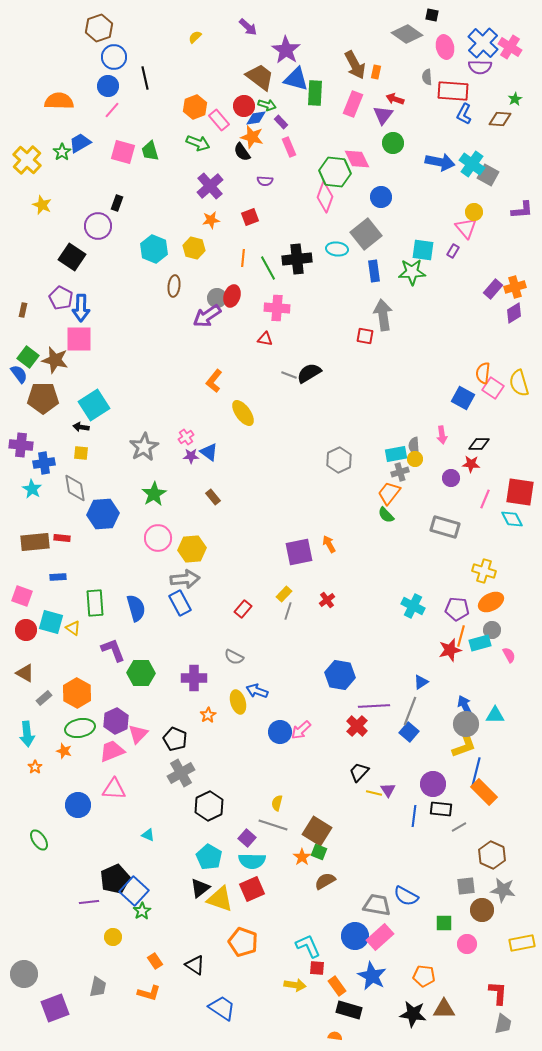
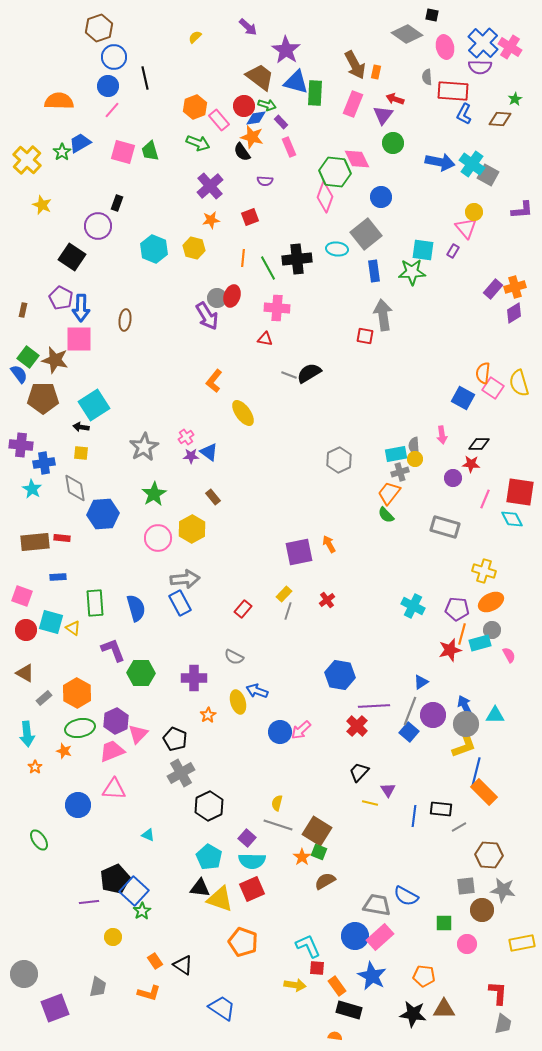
blue triangle at (296, 79): moved 3 px down
brown ellipse at (174, 286): moved 49 px left, 34 px down
purple arrow at (207, 316): rotated 88 degrees counterclockwise
purple circle at (451, 478): moved 2 px right
yellow hexagon at (192, 549): moved 20 px up; rotated 24 degrees counterclockwise
orange line at (461, 636): moved 1 px right, 2 px up
purple circle at (433, 784): moved 69 px up
yellow line at (374, 793): moved 4 px left, 10 px down
gray line at (273, 825): moved 5 px right
brown hexagon at (492, 855): moved 3 px left; rotated 20 degrees counterclockwise
black triangle at (200, 888): rotated 45 degrees clockwise
black triangle at (195, 965): moved 12 px left
